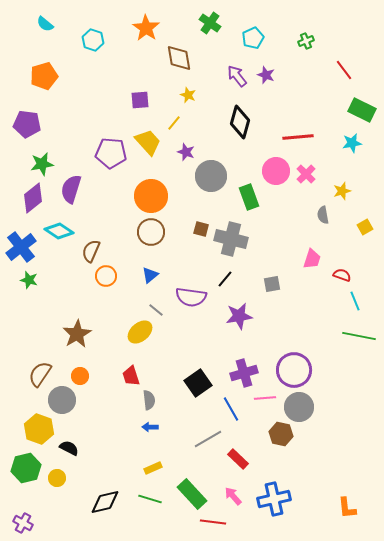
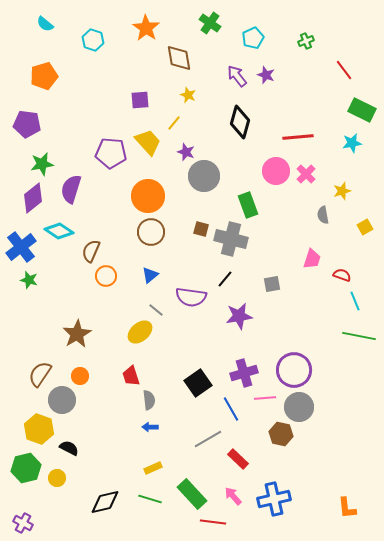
gray circle at (211, 176): moved 7 px left
orange circle at (151, 196): moved 3 px left
green rectangle at (249, 197): moved 1 px left, 8 px down
